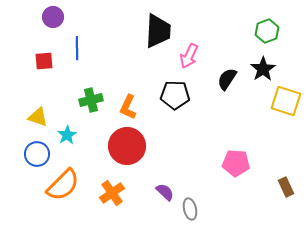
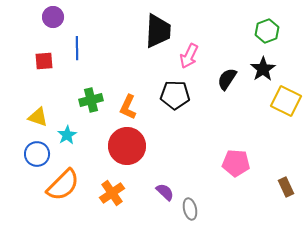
yellow square: rotated 8 degrees clockwise
